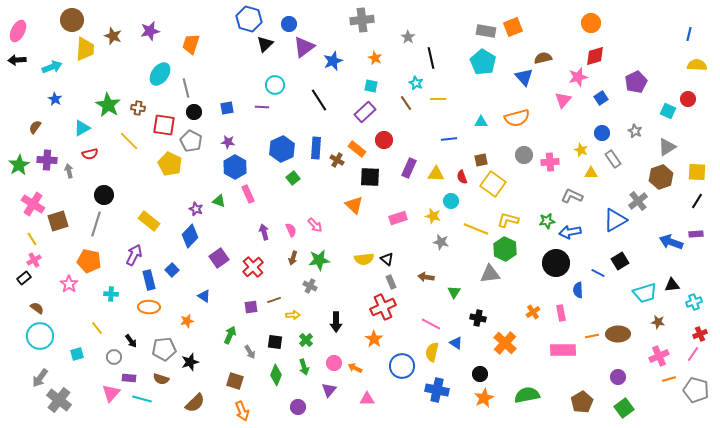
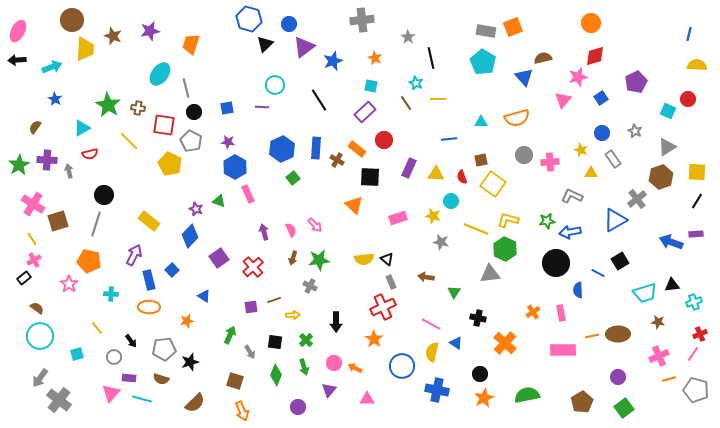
gray cross at (638, 201): moved 1 px left, 2 px up
